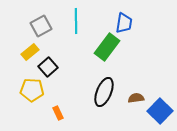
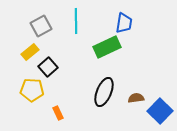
green rectangle: rotated 28 degrees clockwise
